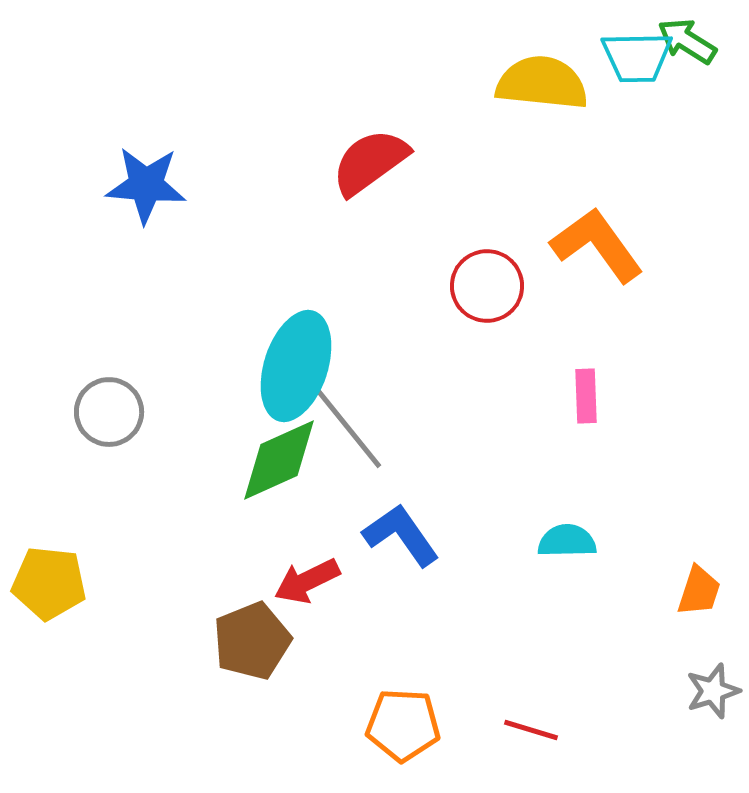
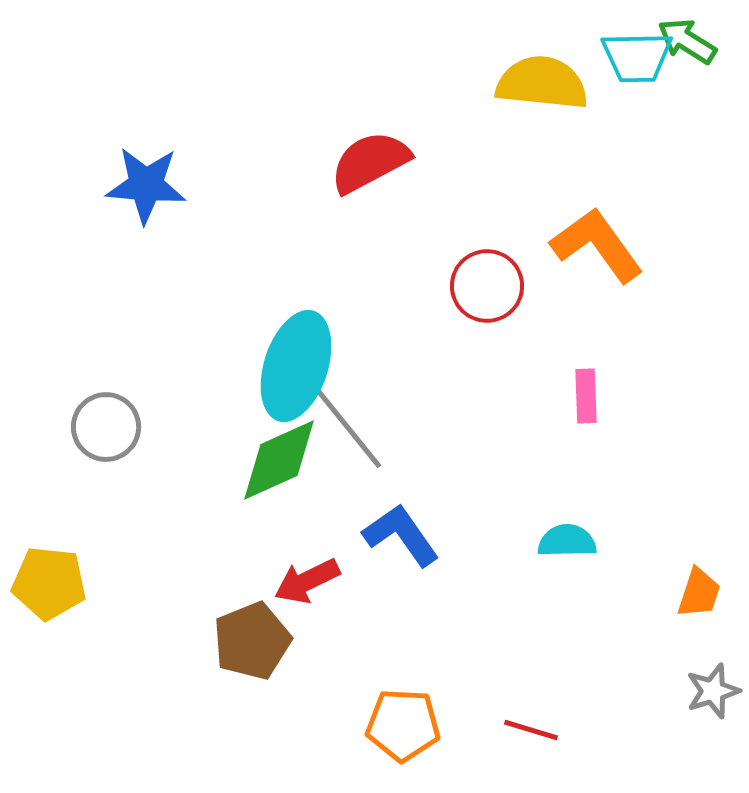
red semicircle: rotated 8 degrees clockwise
gray circle: moved 3 px left, 15 px down
orange trapezoid: moved 2 px down
